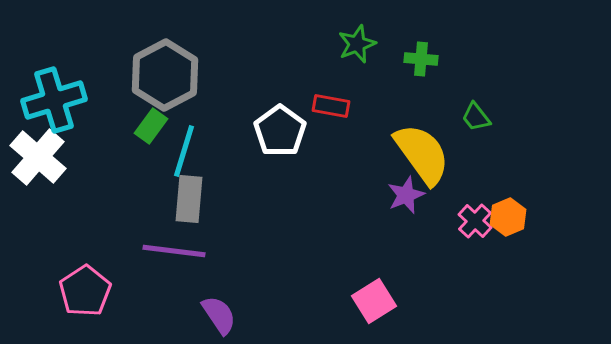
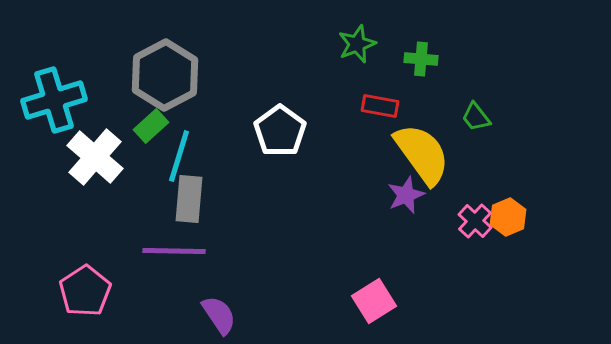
red rectangle: moved 49 px right
green rectangle: rotated 12 degrees clockwise
cyan line: moved 5 px left, 5 px down
white cross: moved 57 px right
purple line: rotated 6 degrees counterclockwise
